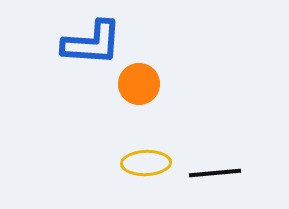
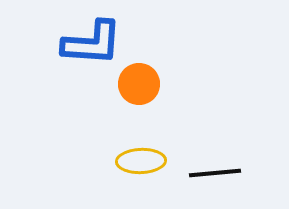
yellow ellipse: moved 5 px left, 2 px up
